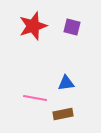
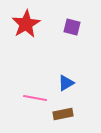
red star: moved 7 px left, 2 px up; rotated 12 degrees counterclockwise
blue triangle: rotated 24 degrees counterclockwise
